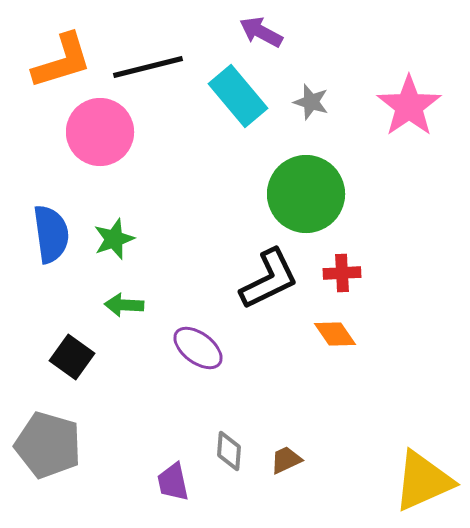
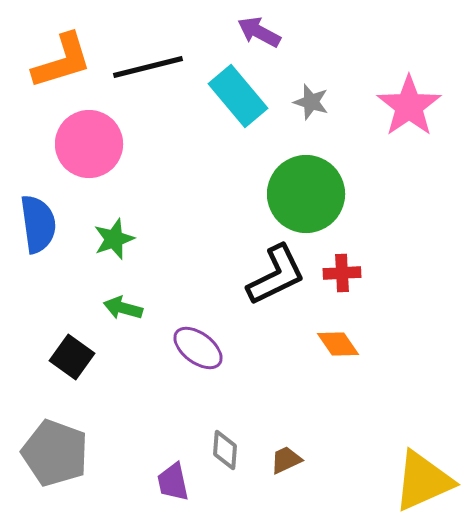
purple arrow: moved 2 px left
pink circle: moved 11 px left, 12 px down
blue semicircle: moved 13 px left, 10 px up
black L-shape: moved 7 px right, 4 px up
green arrow: moved 1 px left, 3 px down; rotated 12 degrees clockwise
orange diamond: moved 3 px right, 10 px down
gray pentagon: moved 7 px right, 8 px down; rotated 4 degrees clockwise
gray diamond: moved 4 px left, 1 px up
